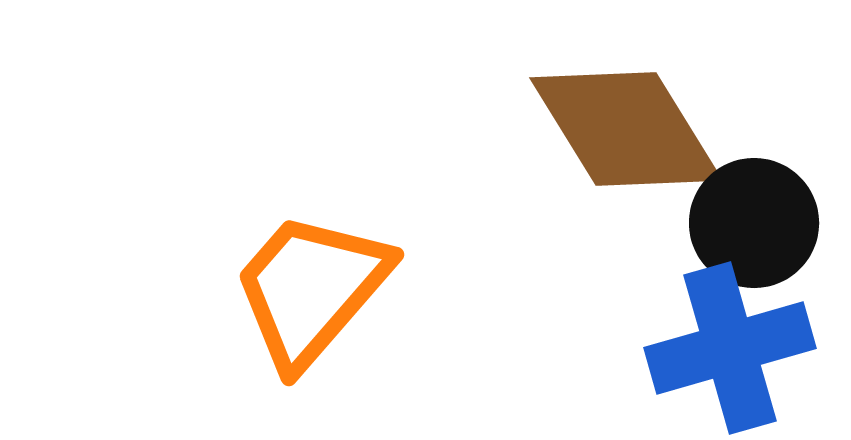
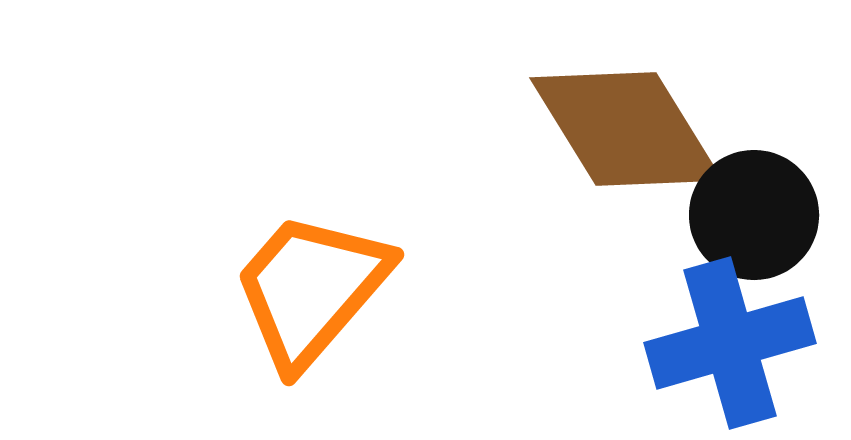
black circle: moved 8 px up
blue cross: moved 5 px up
